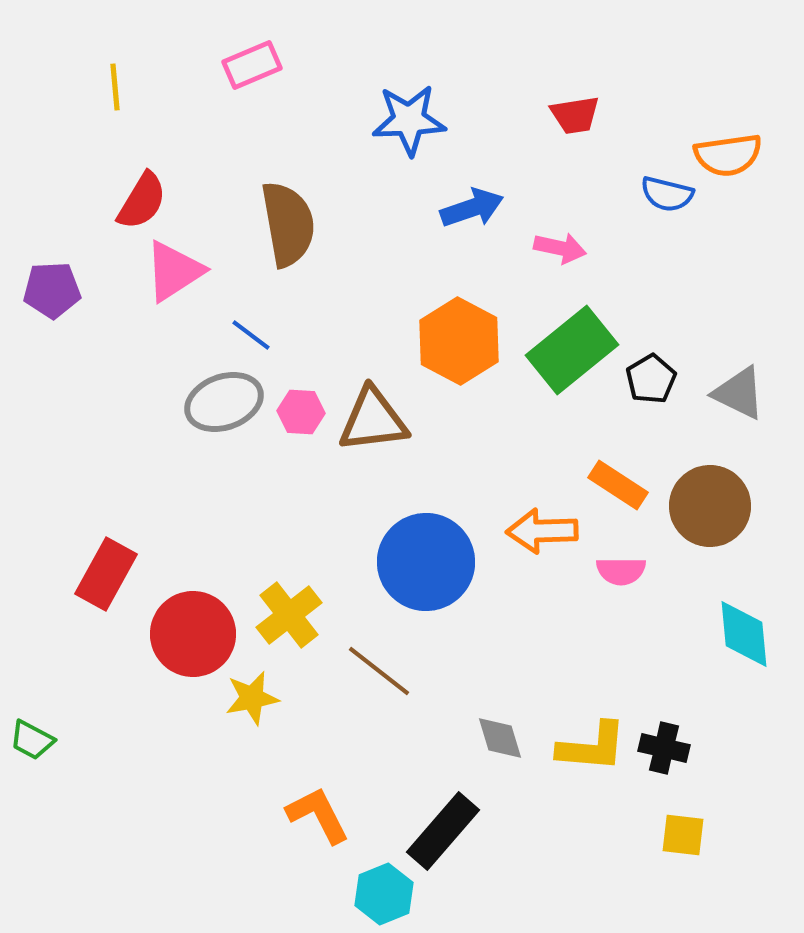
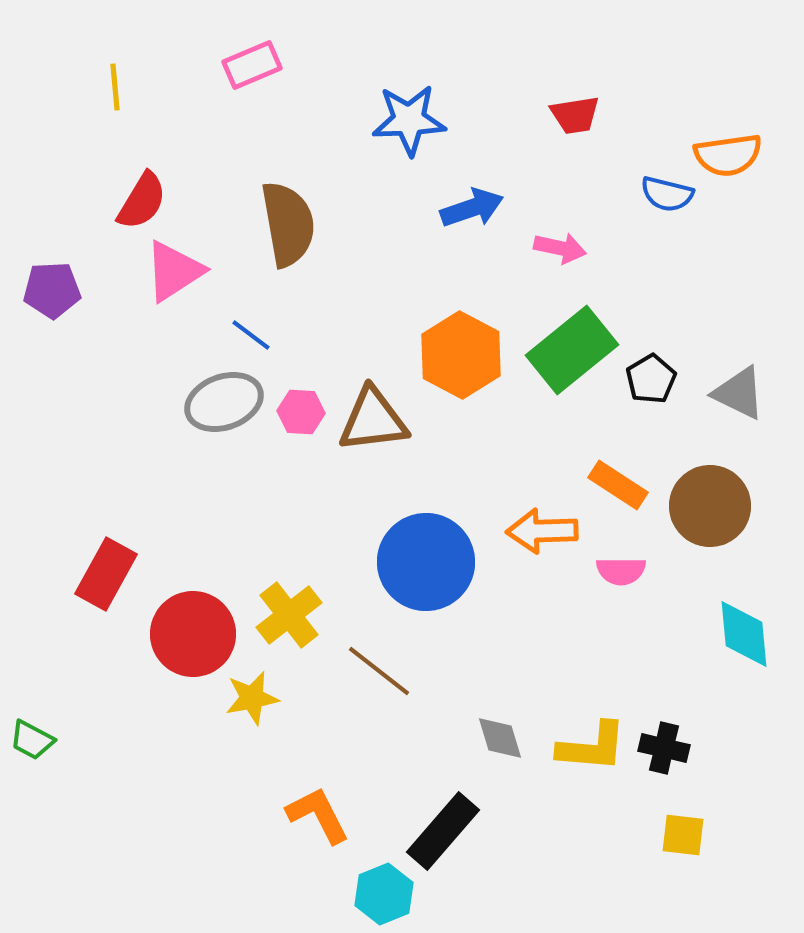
orange hexagon: moved 2 px right, 14 px down
